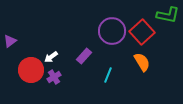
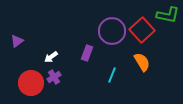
red square: moved 2 px up
purple triangle: moved 7 px right
purple rectangle: moved 3 px right, 3 px up; rotated 21 degrees counterclockwise
red circle: moved 13 px down
cyan line: moved 4 px right
